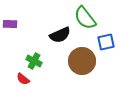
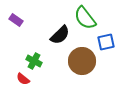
purple rectangle: moved 6 px right, 4 px up; rotated 32 degrees clockwise
black semicircle: rotated 20 degrees counterclockwise
